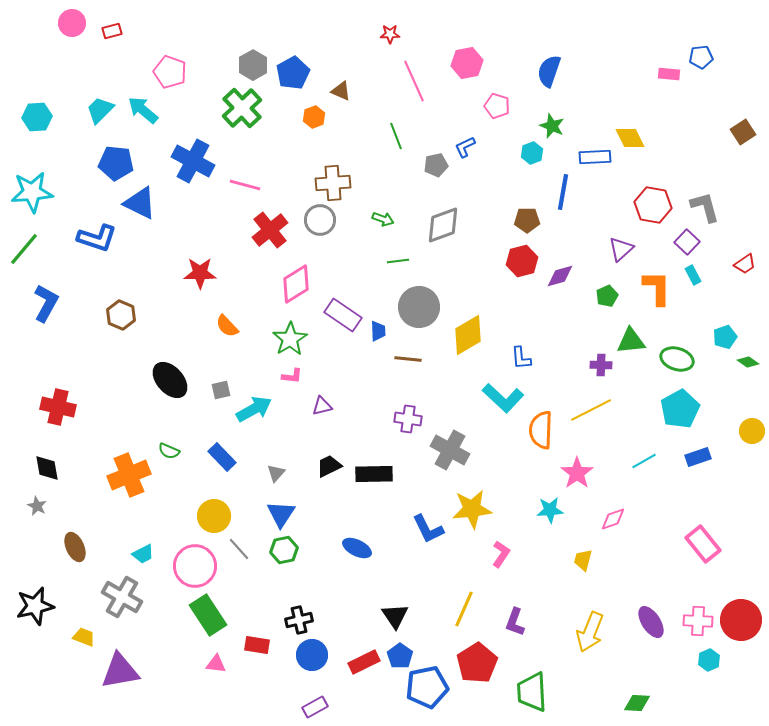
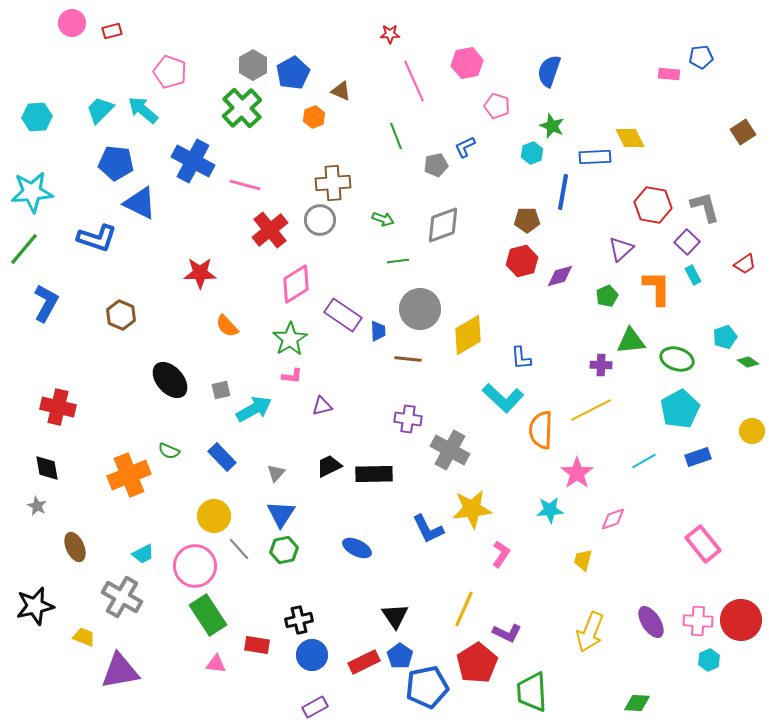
gray circle at (419, 307): moved 1 px right, 2 px down
purple L-shape at (515, 622): moved 8 px left, 11 px down; rotated 84 degrees counterclockwise
